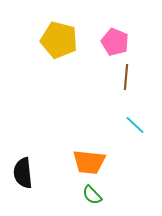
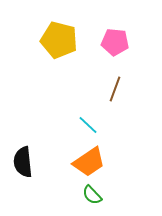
pink pentagon: rotated 16 degrees counterclockwise
brown line: moved 11 px left, 12 px down; rotated 15 degrees clockwise
cyan line: moved 47 px left
orange trapezoid: rotated 40 degrees counterclockwise
black semicircle: moved 11 px up
